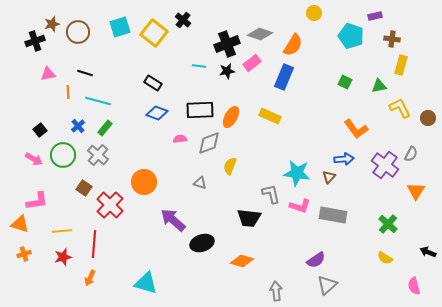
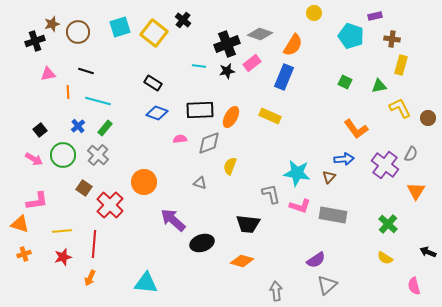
black line at (85, 73): moved 1 px right, 2 px up
black trapezoid at (249, 218): moved 1 px left, 6 px down
cyan triangle at (146, 283): rotated 10 degrees counterclockwise
